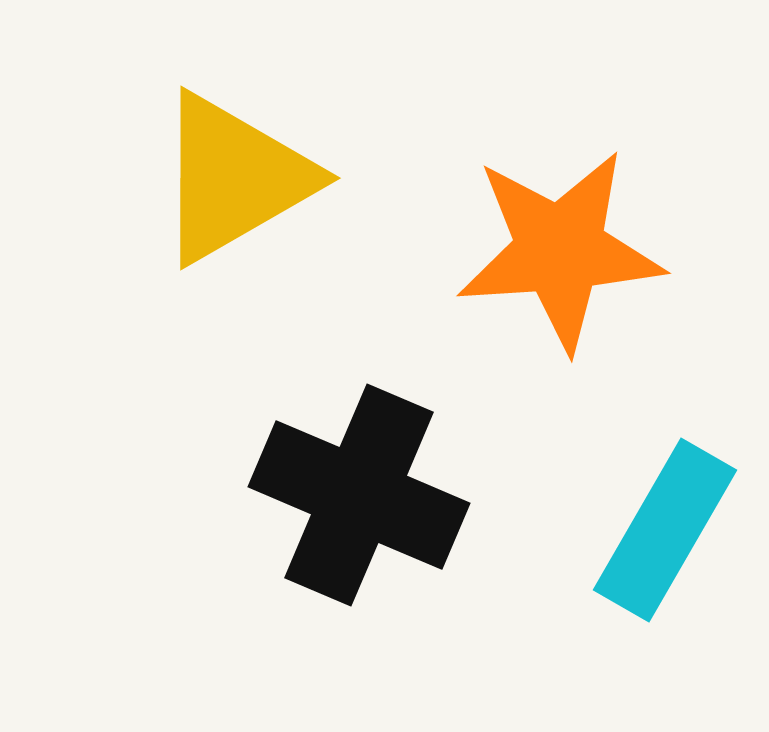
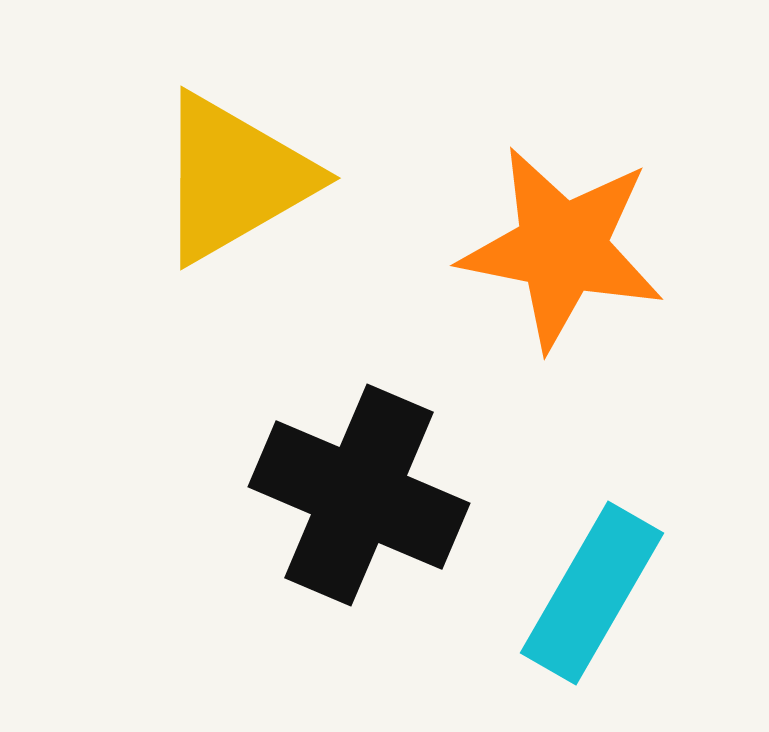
orange star: moved 2 px right, 2 px up; rotated 15 degrees clockwise
cyan rectangle: moved 73 px left, 63 px down
